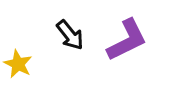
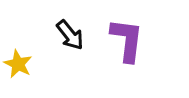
purple L-shape: rotated 57 degrees counterclockwise
